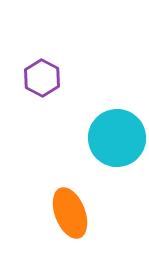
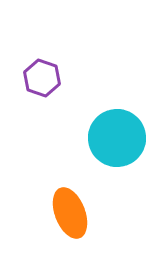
purple hexagon: rotated 9 degrees counterclockwise
